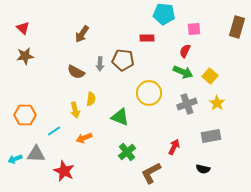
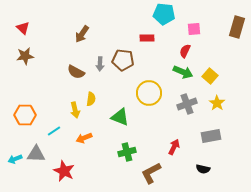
green cross: rotated 24 degrees clockwise
